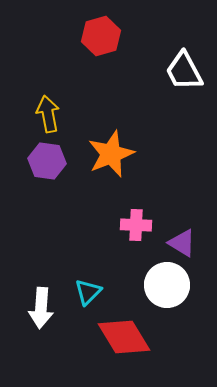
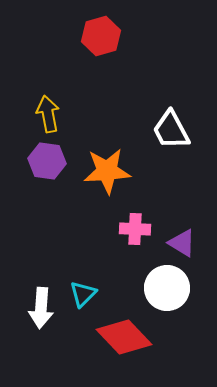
white trapezoid: moved 13 px left, 59 px down
orange star: moved 4 px left, 17 px down; rotated 18 degrees clockwise
pink cross: moved 1 px left, 4 px down
white circle: moved 3 px down
cyan triangle: moved 5 px left, 2 px down
red diamond: rotated 12 degrees counterclockwise
